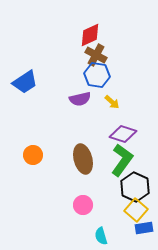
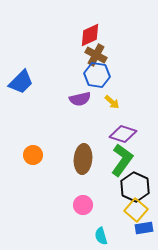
blue trapezoid: moved 4 px left; rotated 12 degrees counterclockwise
brown ellipse: rotated 20 degrees clockwise
